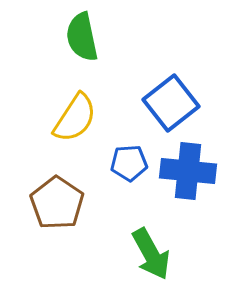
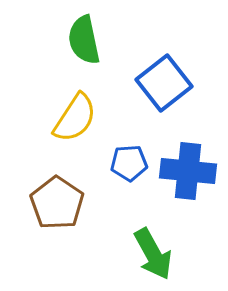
green semicircle: moved 2 px right, 3 px down
blue square: moved 7 px left, 20 px up
green arrow: moved 2 px right
